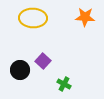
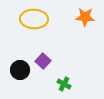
yellow ellipse: moved 1 px right, 1 px down
